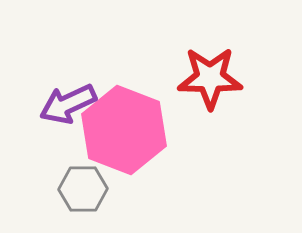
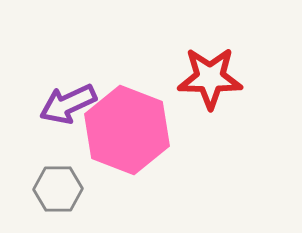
pink hexagon: moved 3 px right
gray hexagon: moved 25 px left
